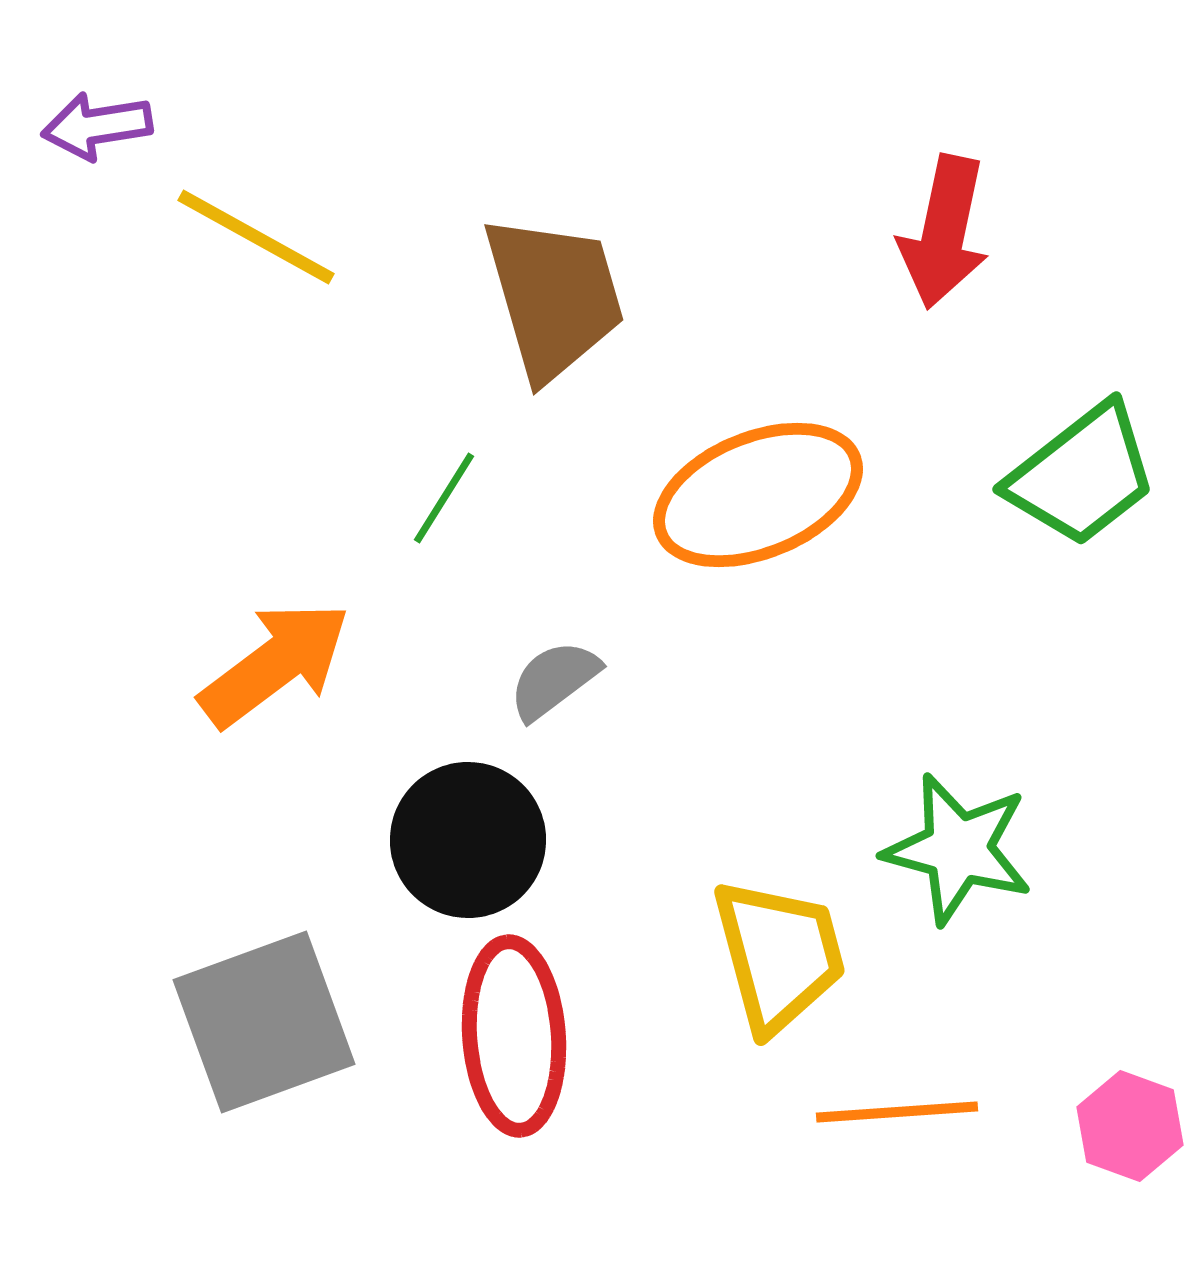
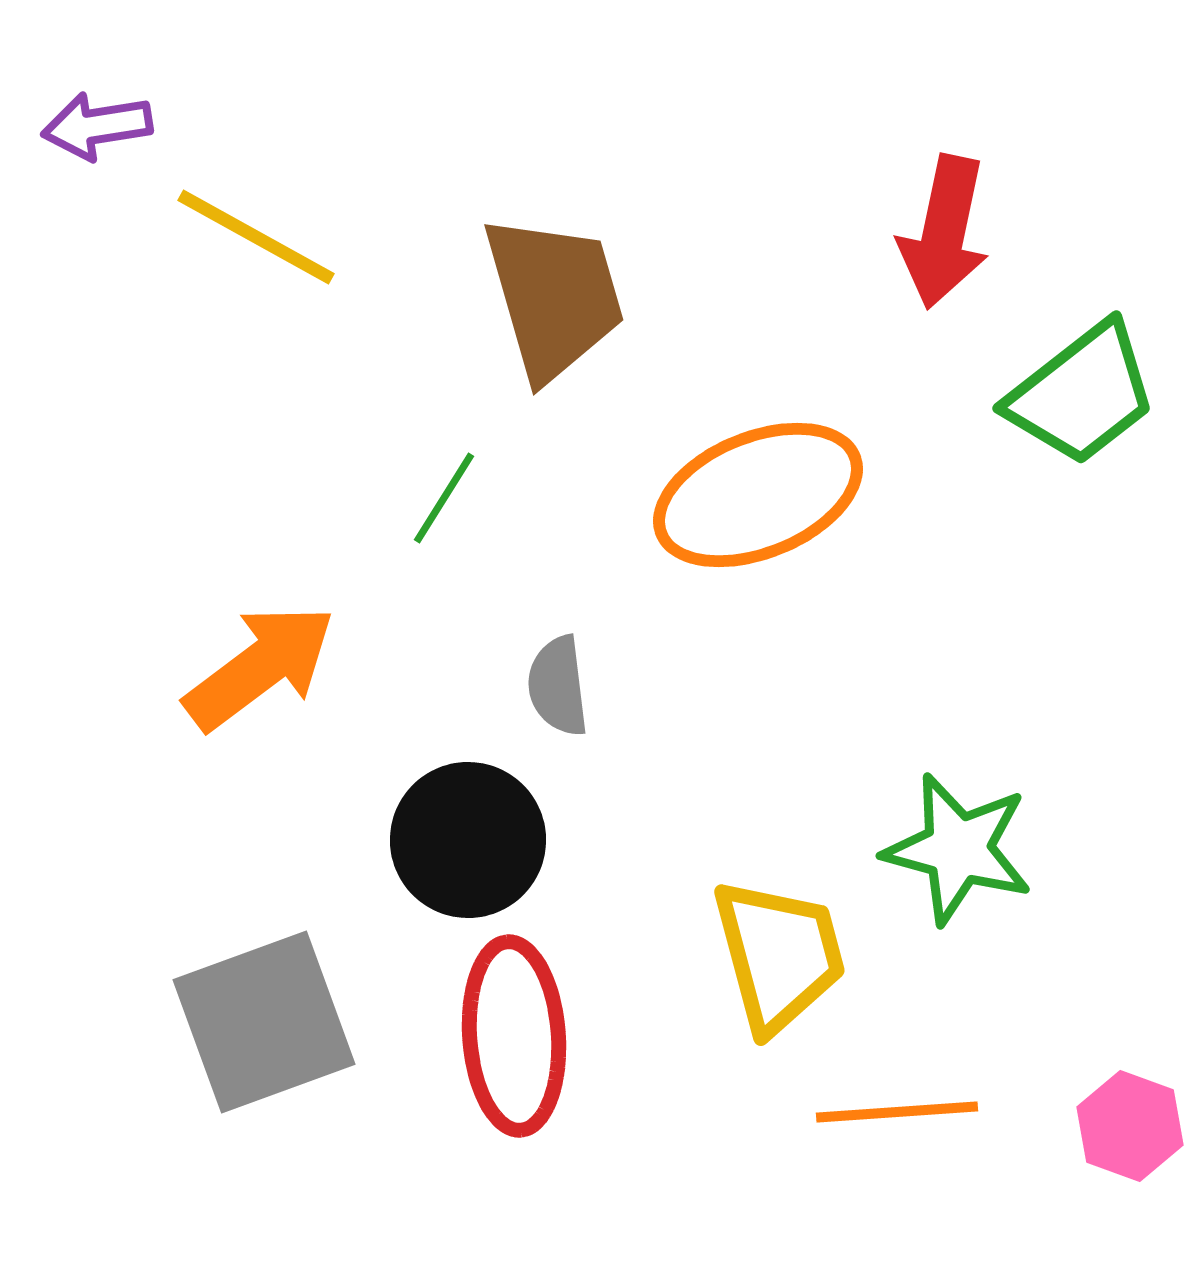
green trapezoid: moved 81 px up
orange arrow: moved 15 px left, 3 px down
gray semicircle: moved 4 px right, 6 px down; rotated 60 degrees counterclockwise
